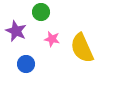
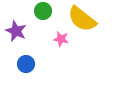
green circle: moved 2 px right, 1 px up
pink star: moved 9 px right
yellow semicircle: moved 29 px up; rotated 28 degrees counterclockwise
